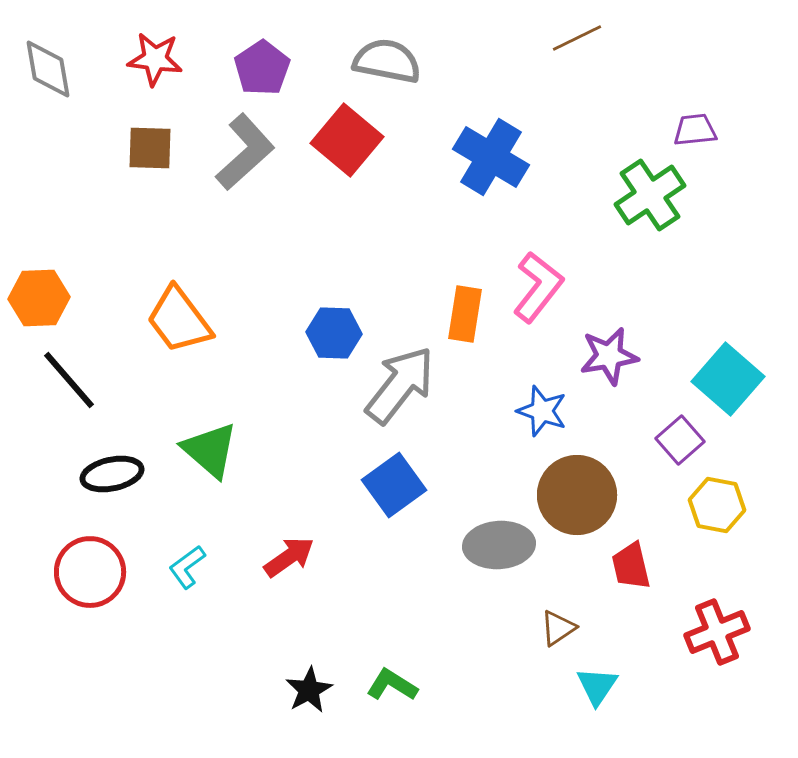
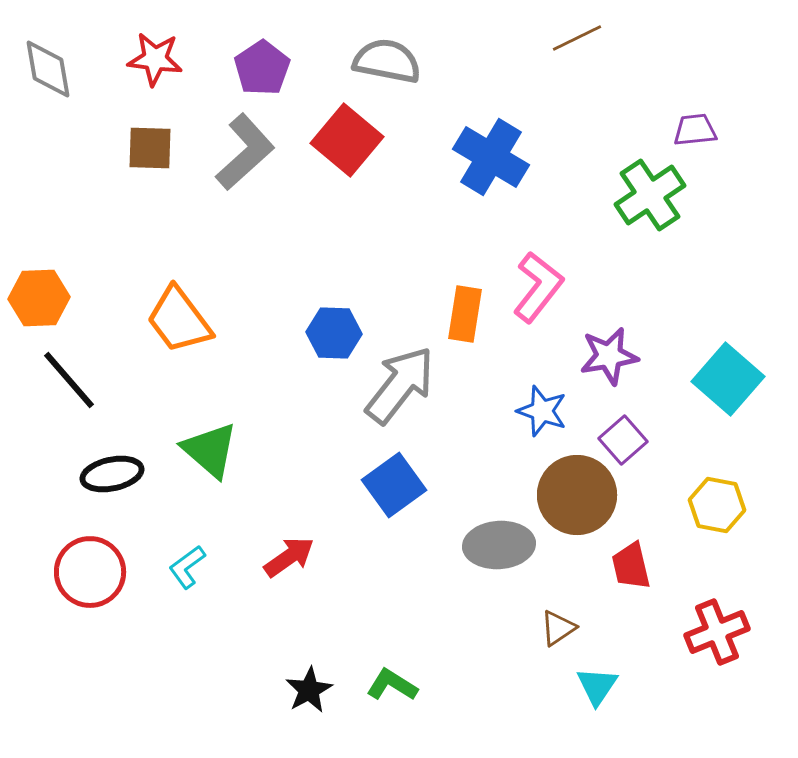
purple square: moved 57 px left
